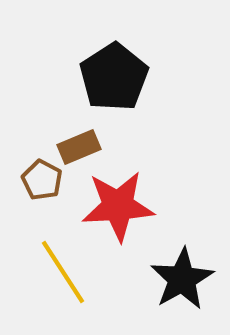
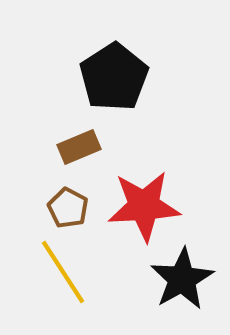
brown pentagon: moved 26 px right, 28 px down
red star: moved 26 px right
